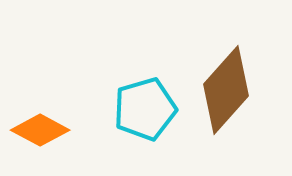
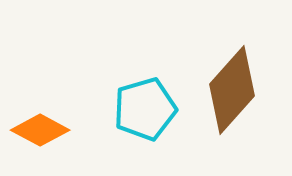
brown diamond: moved 6 px right
